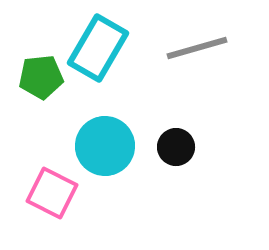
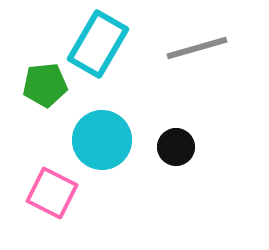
cyan rectangle: moved 4 px up
green pentagon: moved 4 px right, 8 px down
cyan circle: moved 3 px left, 6 px up
